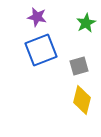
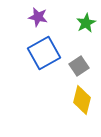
purple star: moved 1 px right
blue square: moved 3 px right, 3 px down; rotated 8 degrees counterclockwise
gray square: rotated 18 degrees counterclockwise
